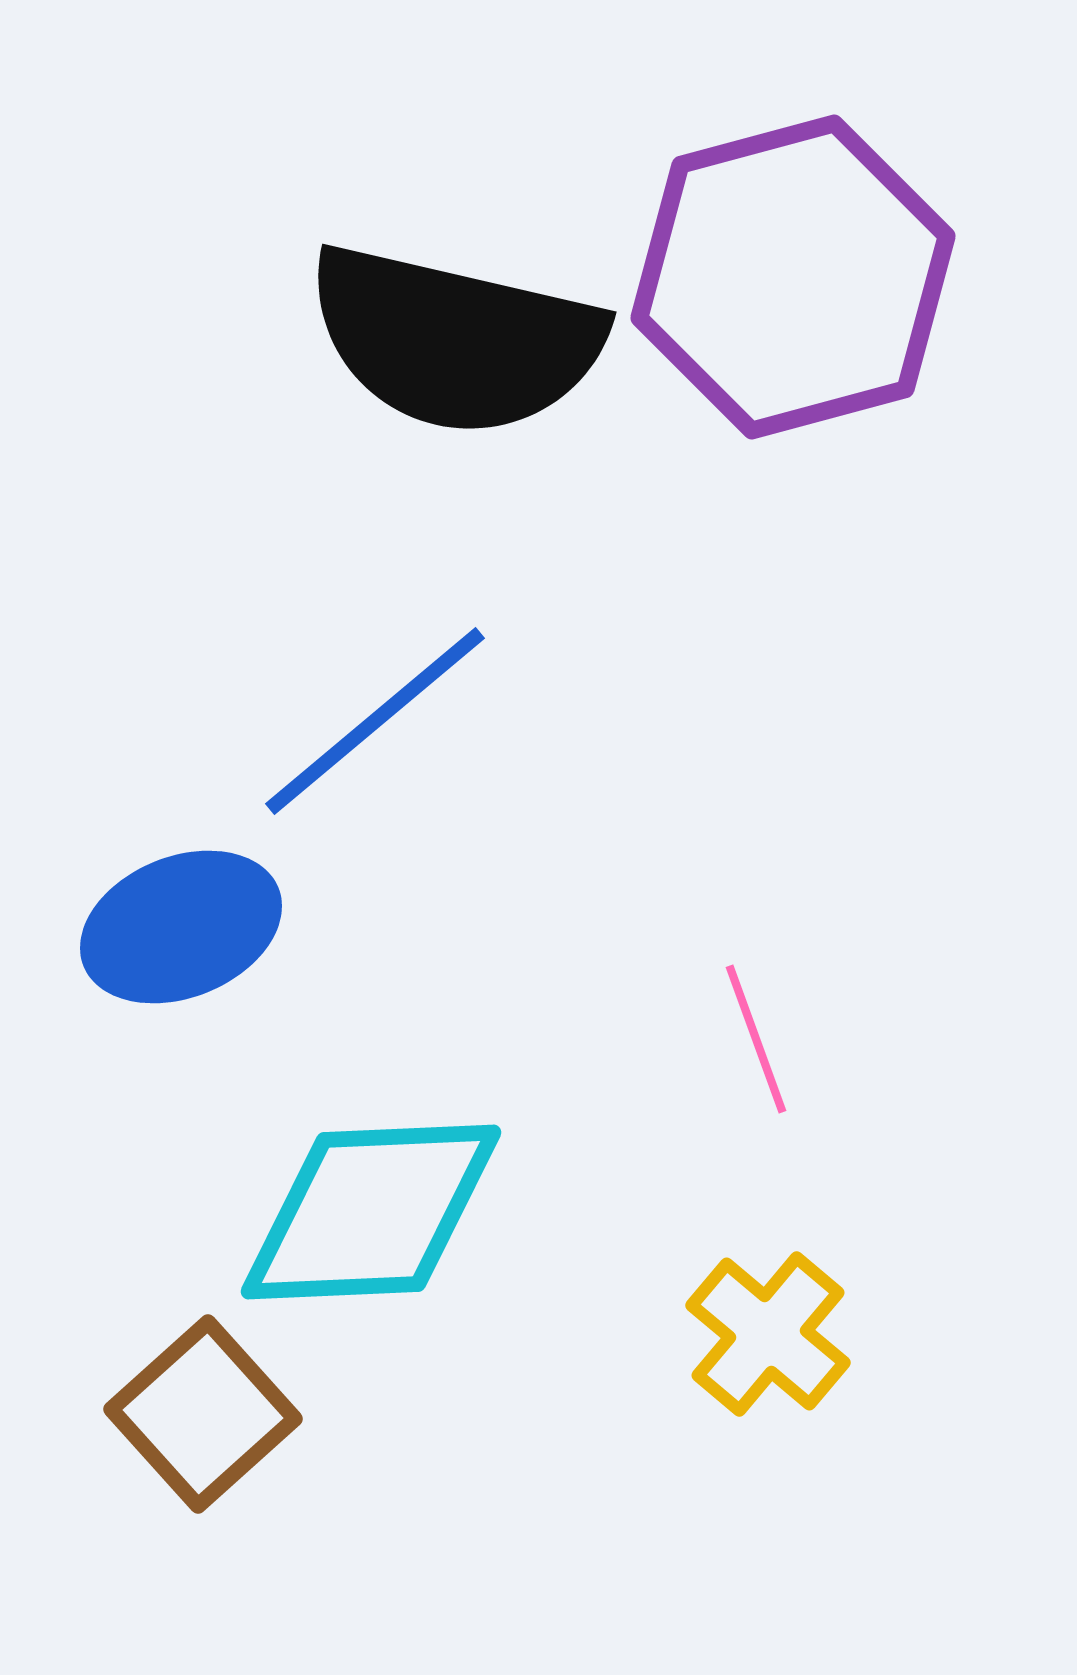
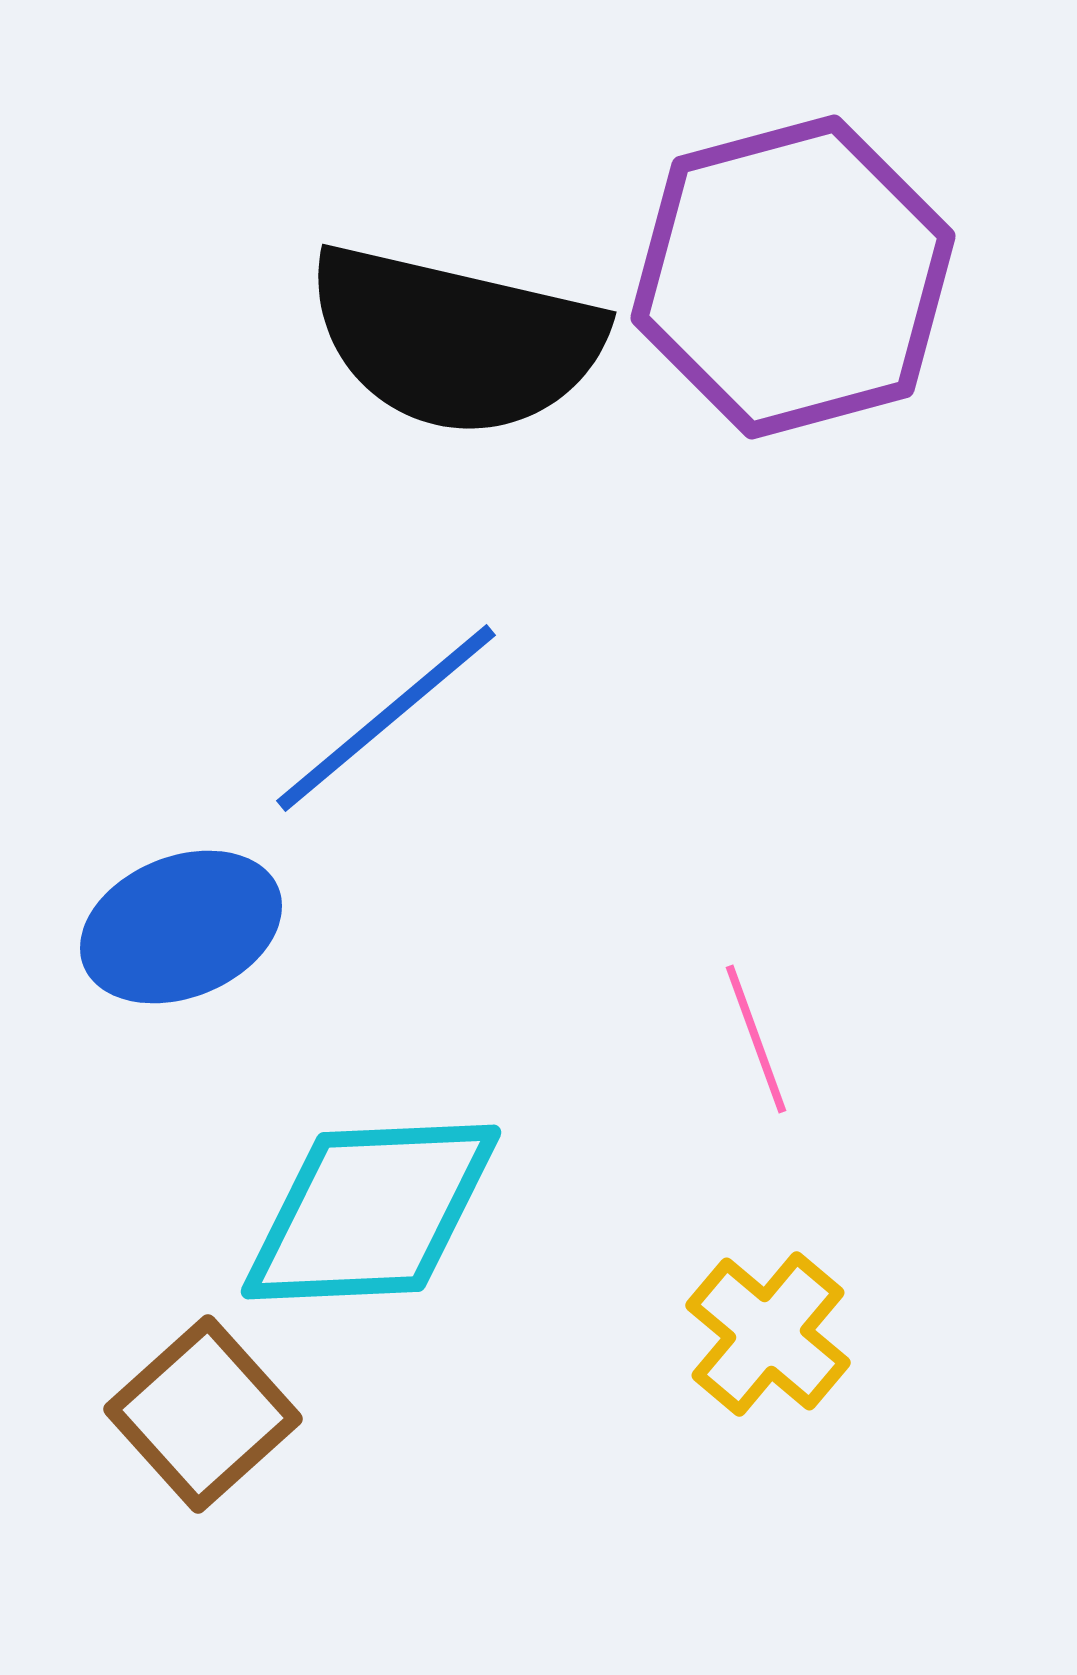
blue line: moved 11 px right, 3 px up
